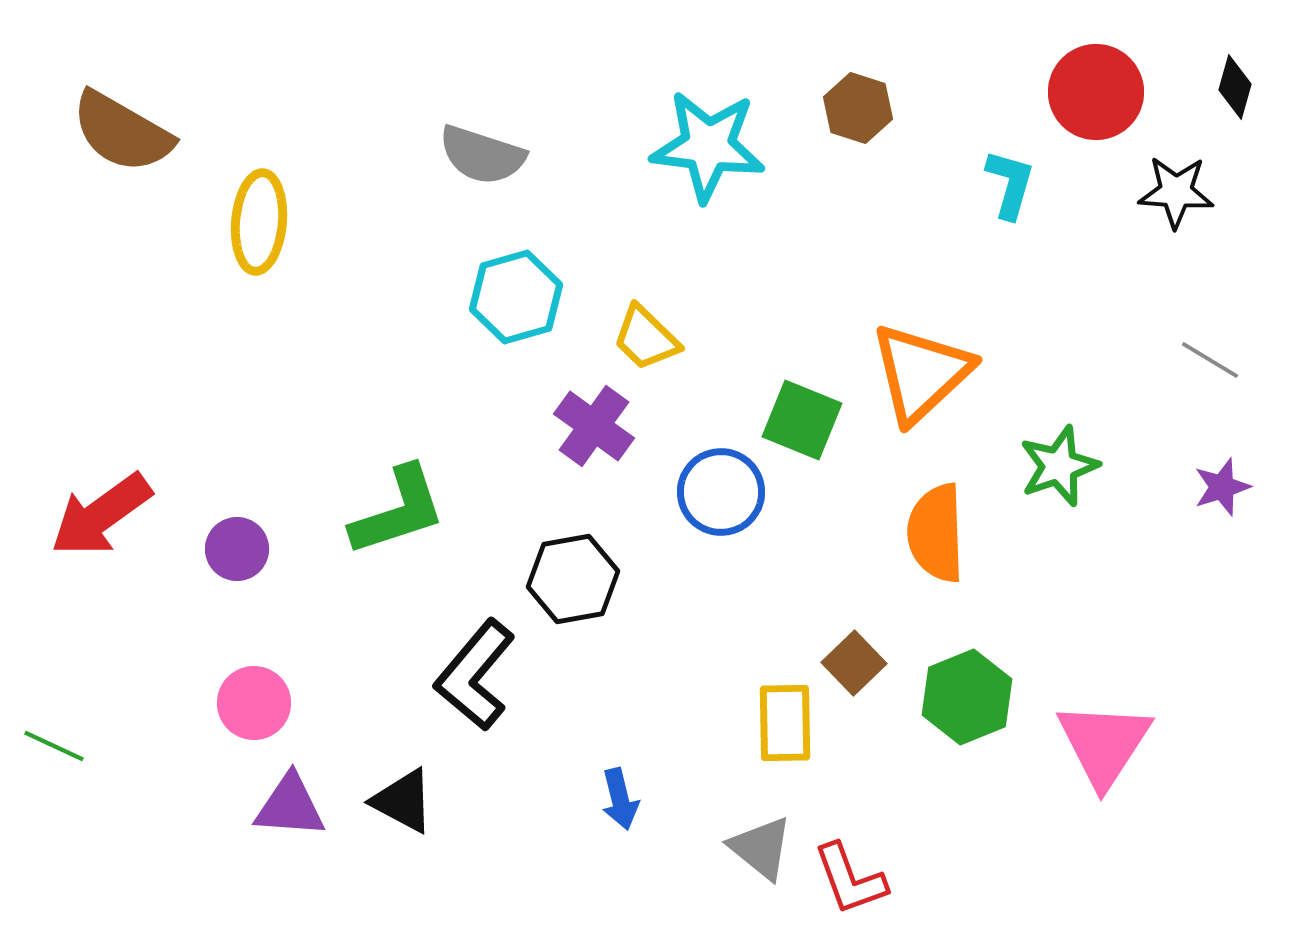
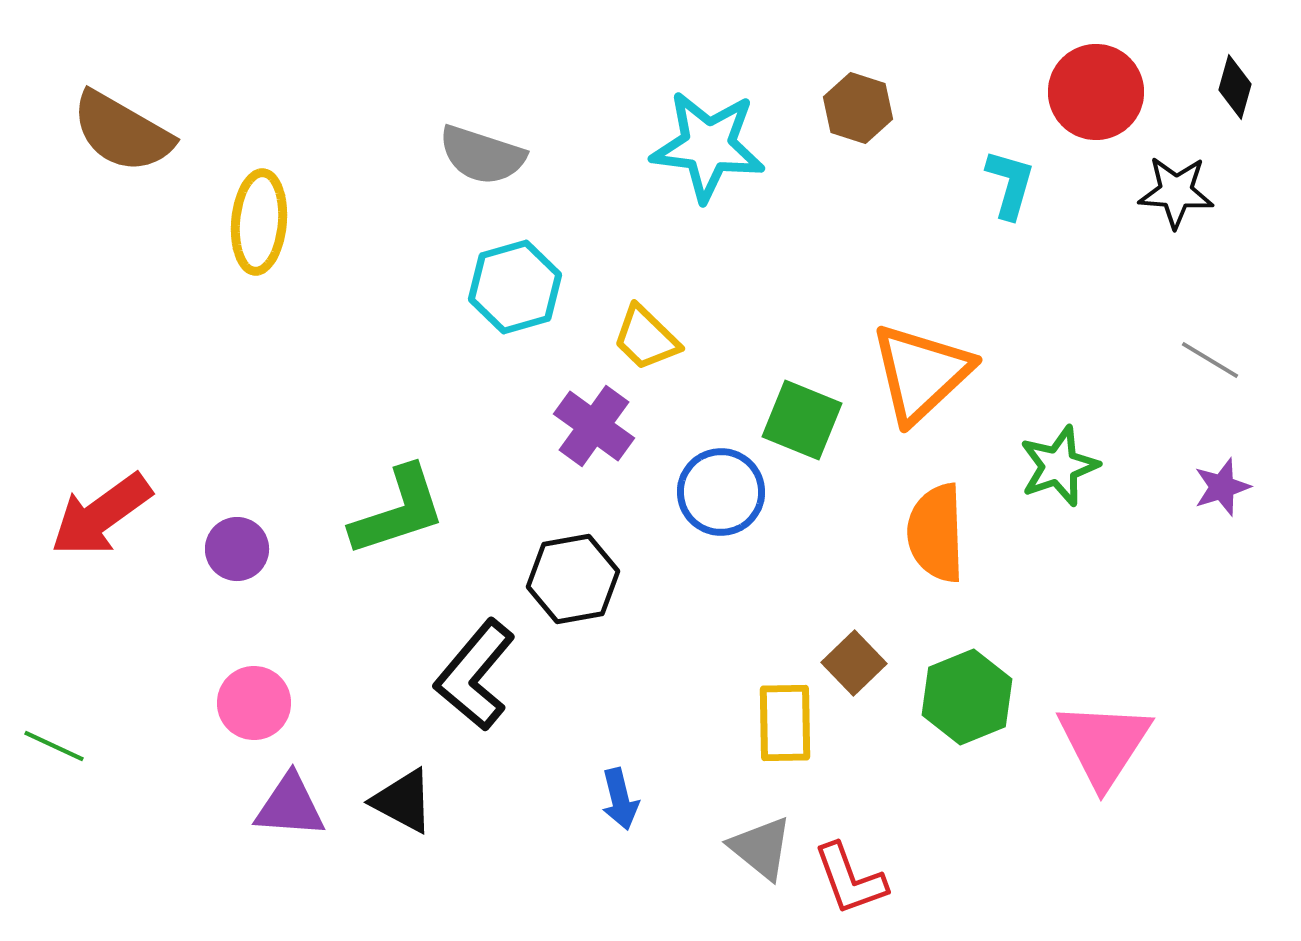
cyan hexagon: moved 1 px left, 10 px up
